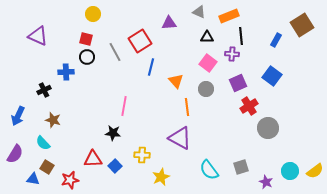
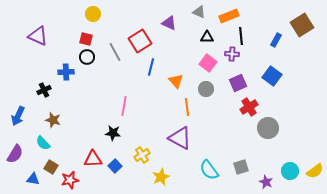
purple triangle at (169, 23): rotated 28 degrees clockwise
red cross at (249, 106): moved 1 px down
yellow cross at (142, 155): rotated 35 degrees counterclockwise
brown square at (47, 167): moved 4 px right
